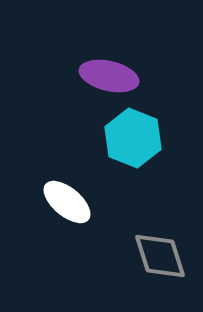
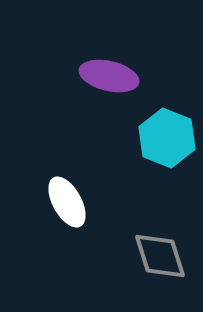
cyan hexagon: moved 34 px right
white ellipse: rotated 21 degrees clockwise
